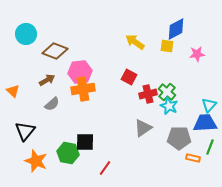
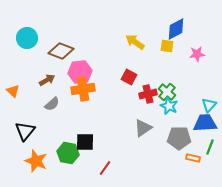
cyan circle: moved 1 px right, 4 px down
brown diamond: moved 6 px right
